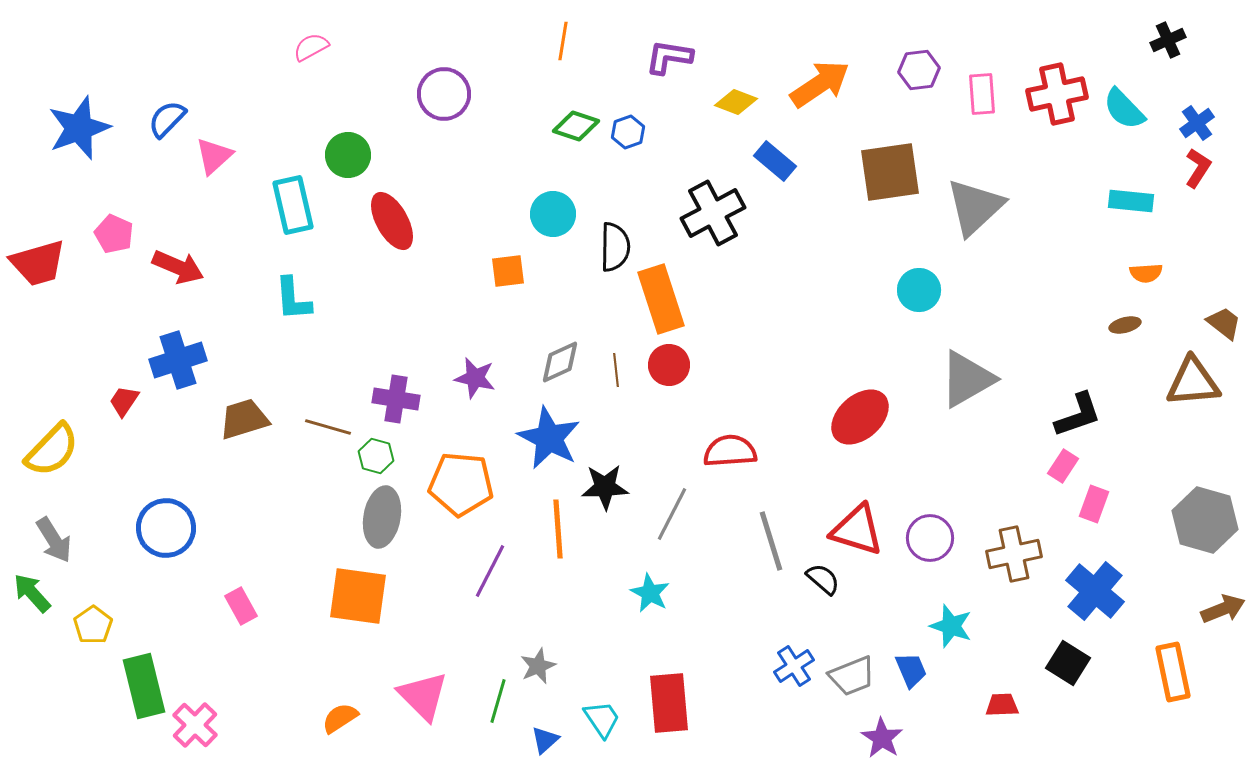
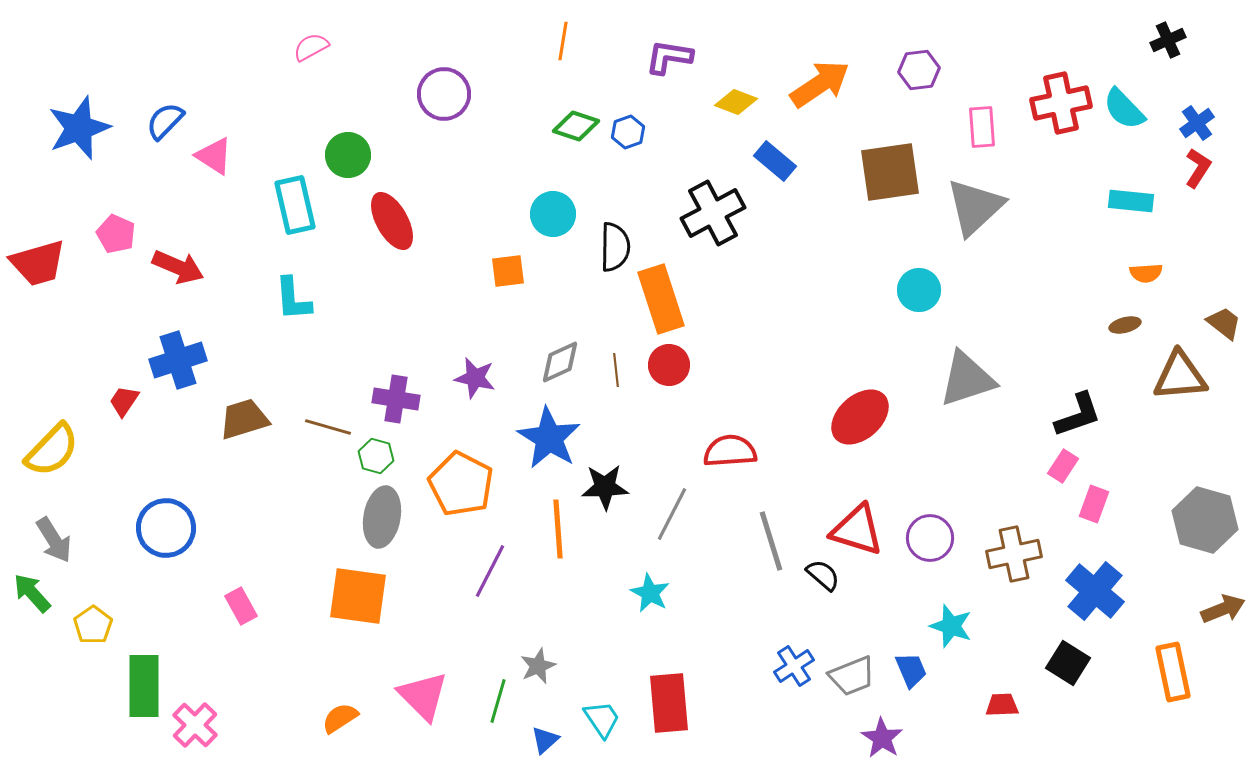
pink rectangle at (982, 94): moved 33 px down
red cross at (1057, 94): moved 4 px right, 9 px down
blue semicircle at (167, 119): moved 2 px left, 2 px down
pink triangle at (214, 156): rotated 45 degrees counterclockwise
cyan rectangle at (293, 205): moved 2 px right
pink pentagon at (114, 234): moved 2 px right
gray triangle at (967, 379): rotated 12 degrees clockwise
brown triangle at (1193, 382): moved 13 px left, 6 px up
blue star at (549, 438): rotated 4 degrees clockwise
orange pentagon at (461, 484): rotated 22 degrees clockwise
black semicircle at (823, 579): moved 4 px up
green rectangle at (144, 686): rotated 14 degrees clockwise
